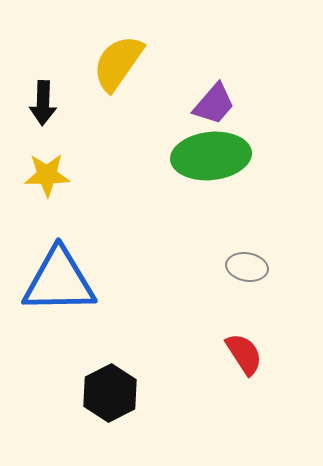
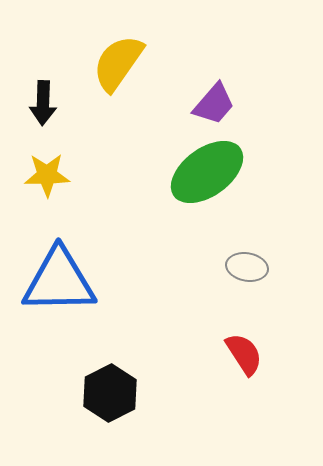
green ellipse: moved 4 px left, 16 px down; rotated 30 degrees counterclockwise
